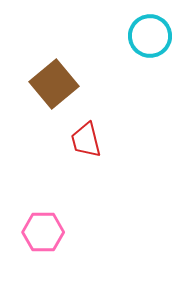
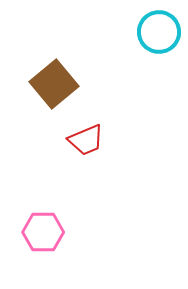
cyan circle: moved 9 px right, 4 px up
red trapezoid: rotated 99 degrees counterclockwise
